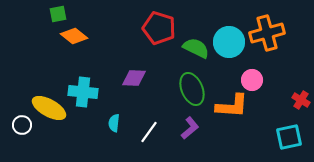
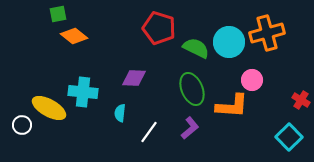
cyan semicircle: moved 6 px right, 10 px up
cyan square: rotated 32 degrees counterclockwise
